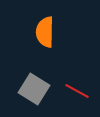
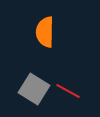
red line: moved 9 px left
